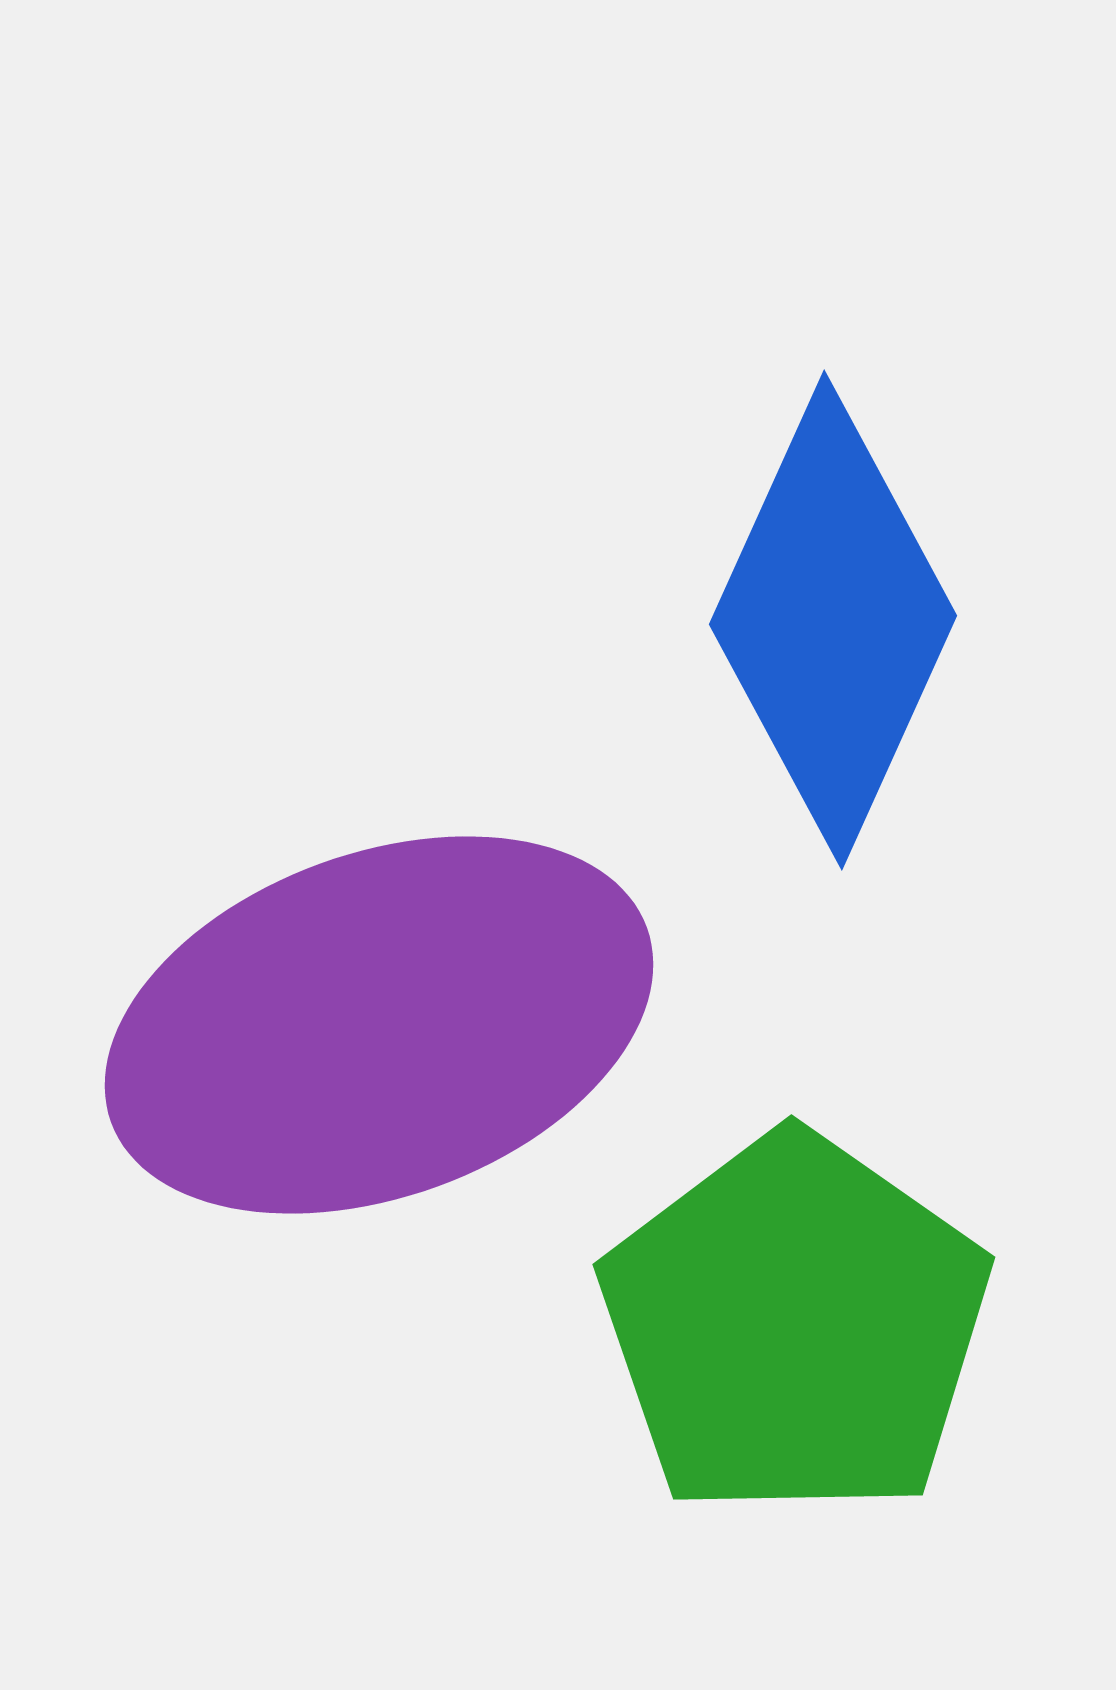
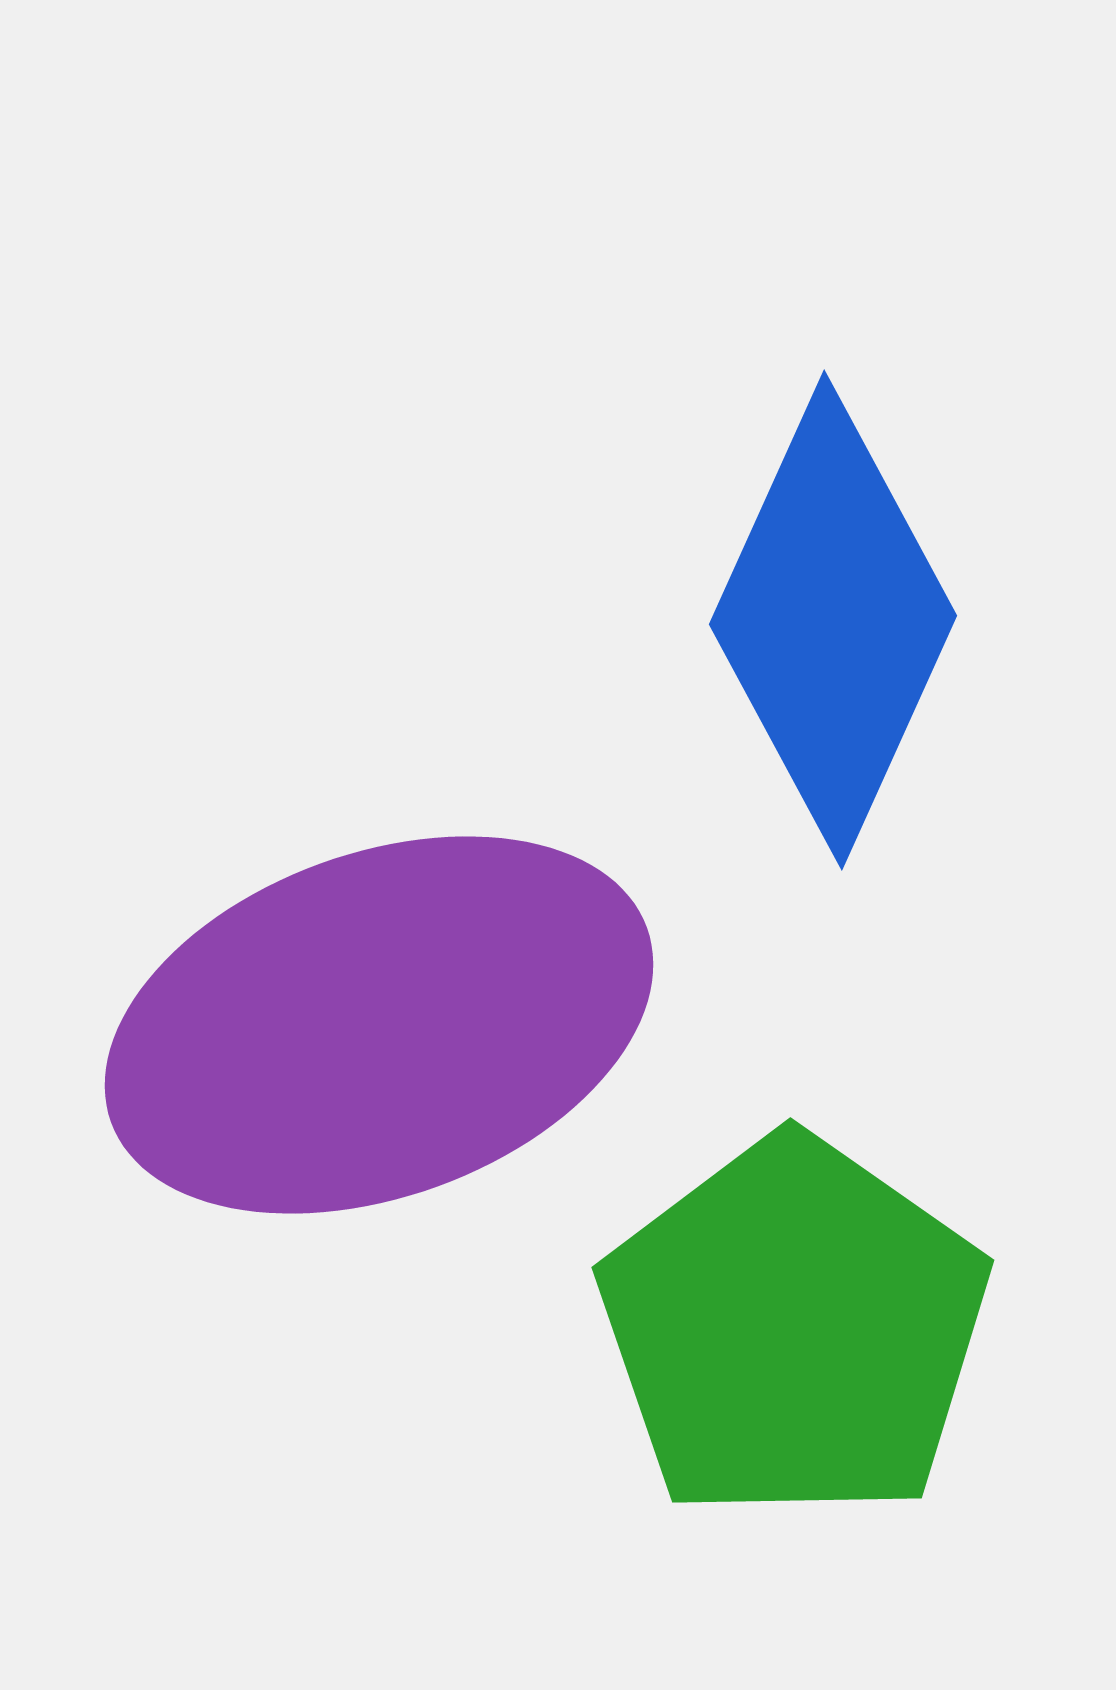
green pentagon: moved 1 px left, 3 px down
